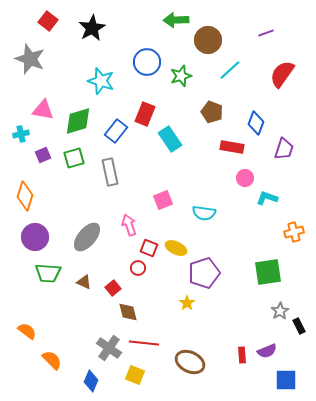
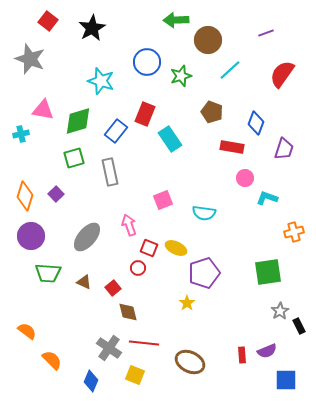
purple square at (43, 155): moved 13 px right, 39 px down; rotated 21 degrees counterclockwise
purple circle at (35, 237): moved 4 px left, 1 px up
